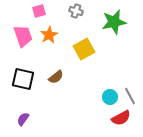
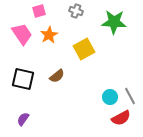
green star: rotated 15 degrees clockwise
pink trapezoid: moved 1 px left, 2 px up; rotated 15 degrees counterclockwise
brown semicircle: moved 1 px right, 1 px up
